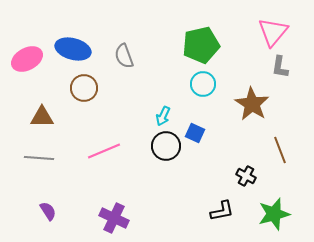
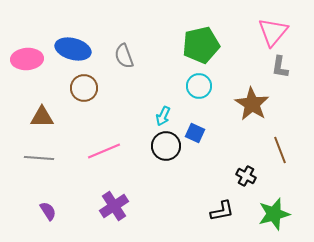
pink ellipse: rotated 24 degrees clockwise
cyan circle: moved 4 px left, 2 px down
purple cross: moved 12 px up; rotated 32 degrees clockwise
